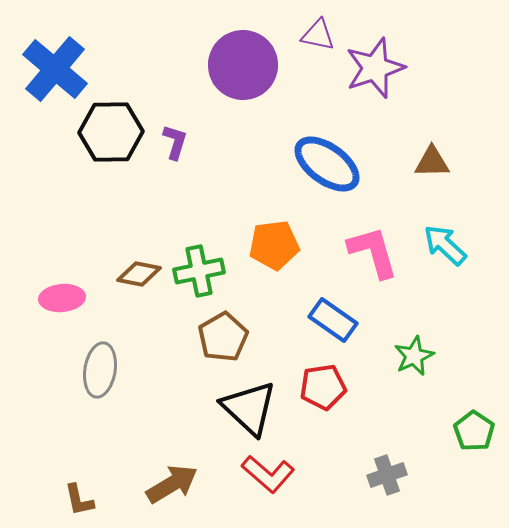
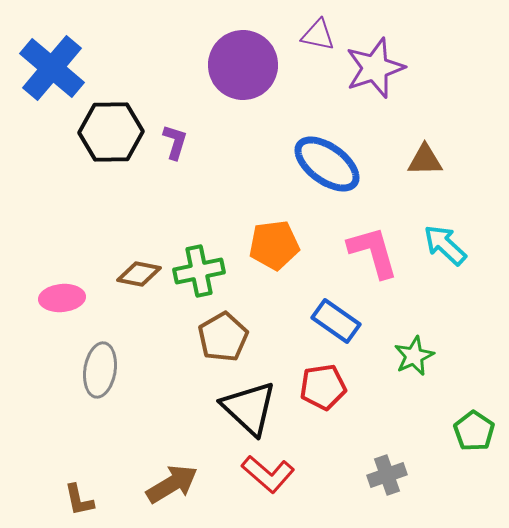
blue cross: moved 3 px left, 1 px up
brown triangle: moved 7 px left, 2 px up
blue rectangle: moved 3 px right, 1 px down
